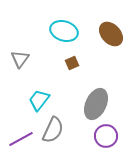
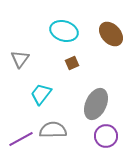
cyan trapezoid: moved 2 px right, 6 px up
gray semicircle: rotated 116 degrees counterclockwise
